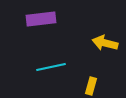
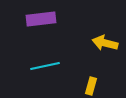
cyan line: moved 6 px left, 1 px up
